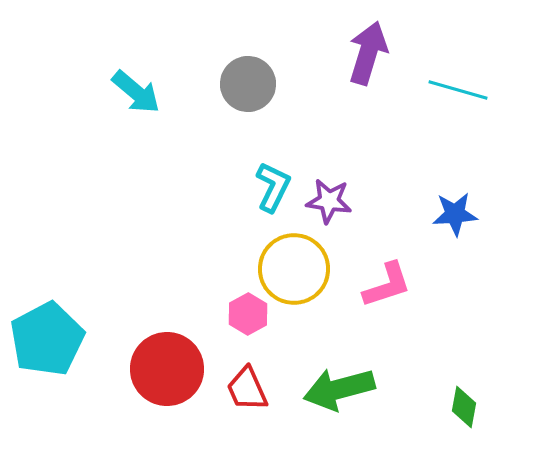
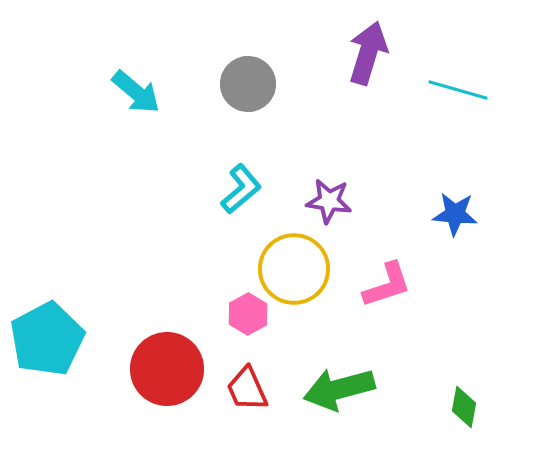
cyan L-shape: moved 32 px left, 2 px down; rotated 24 degrees clockwise
blue star: rotated 9 degrees clockwise
